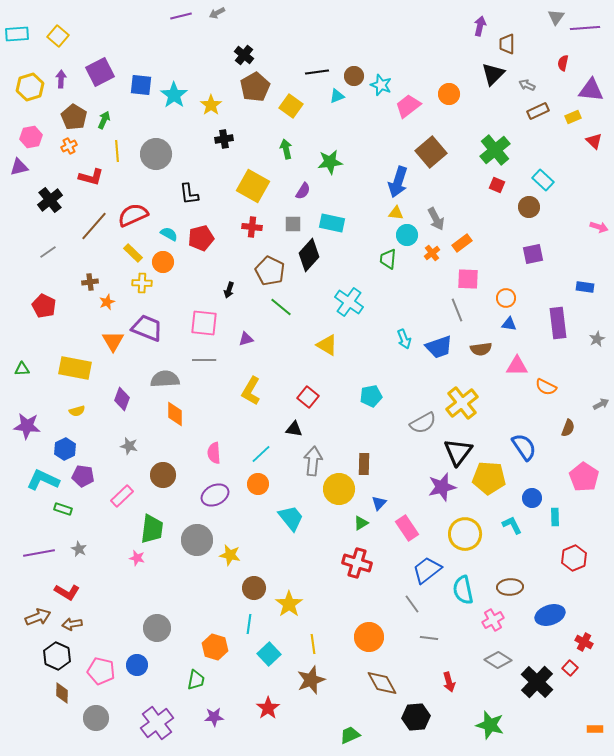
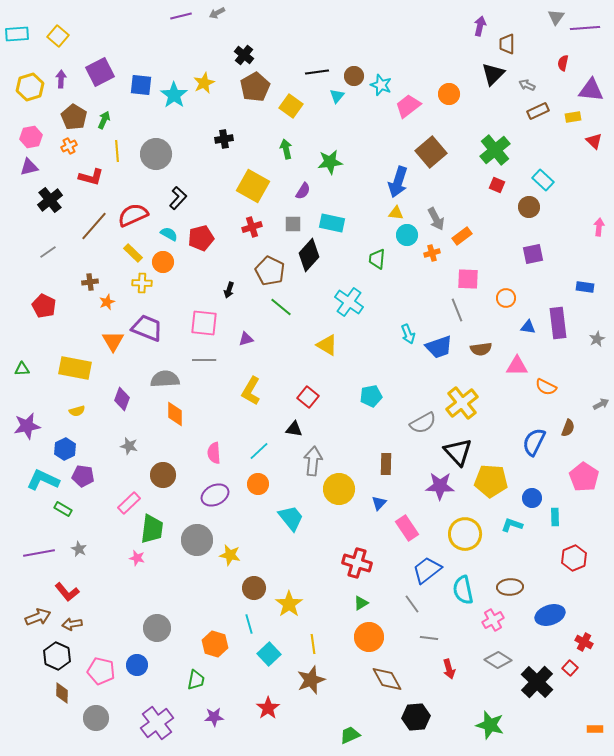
cyan triangle at (337, 96): rotated 28 degrees counterclockwise
yellow star at (211, 105): moved 7 px left, 22 px up; rotated 10 degrees clockwise
yellow rectangle at (573, 117): rotated 14 degrees clockwise
purple triangle at (19, 167): moved 10 px right
black L-shape at (189, 194): moved 11 px left, 4 px down; rotated 130 degrees counterclockwise
red cross at (252, 227): rotated 24 degrees counterclockwise
pink arrow at (599, 227): rotated 102 degrees counterclockwise
orange rectangle at (462, 243): moved 7 px up
orange cross at (432, 253): rotated 21 degrees clockwise
green trapezoid at (388, 259): moved 11 px left
blue triangle at (509, 324): moved 19 px right, 3 px down
cyan arrow at (404, 339): moved 4 px right, 5 px up
purple star at (27, 426): rotated 16 degrees counterclockwise
blue semicircle at (524, 447): moved 10 px right, 5 px up; rotated 120 degrees counterclockwise
black triangle at (458, 452): rotated 20 degrees counterclockwise
cyan line at (261, 454): moved 2 px left, 3 px up
brown rectangle at (364, 464): moved 22 px right
yellow pentagon at (489, 478): moved 2 px right, 3 px down
purple star at (442, 487): moved 2 px left, 1 px up; rotated 16 degrees clockwise
pink rectangle at (122, 496): moved 7 px right, 7 px down
green rectangle at (63, 509): rotated 12 degrees clockwise
green triangle at (361, 523): moved 80 px down
cyan L-shape at (512, 525): rotated 45 degrees counterclockwise
red L-shape at (67, 592): rotated 20 degrees clockwise
cyan line at (249, 624): rotated 24 degrees counterclockwise
orange hexagon at (215, 647): moved 3 px up
red arrow at (449, 682): moved 13 px up
brown diamond at (382, 683): moved 5 px right, 4 px up
